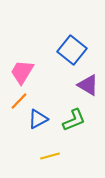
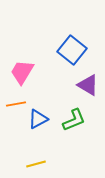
orange line: moved 3 px left, 3 px down; rotated 36 degrees clockwise
yellow line: moved 14 px left, 8 px down
